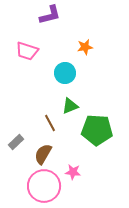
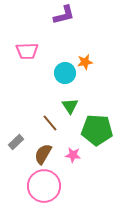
purple L-shape: moved 14 px right
orange star: moved 15 px down
pink trapezoid: rotated 20 degrees counterclockwise
green triangle: rotated 42 degrees counterclockwise
brown line: rotated 12 degrees counterclockwise
pink star: moved 17 px up
